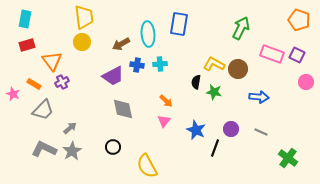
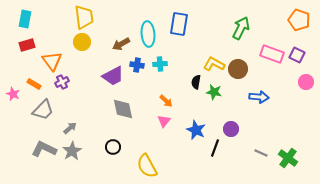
gray line: moved 21 px down
